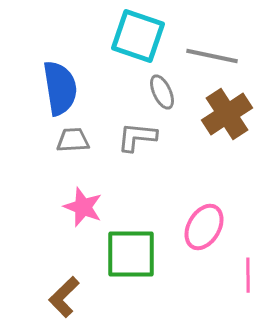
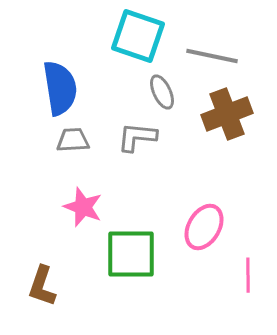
brown cross: rotated 12 degrees clockwise
brown L-shape: moved 22 px left, 11 px up; rotated 27 degrees counterclockwise
